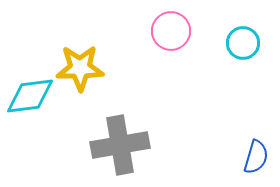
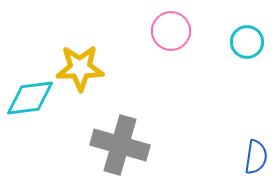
cyan circle: moved 4 px right, 1 px up
cyan diamond: moved 2 px down
gray cross: rotated 26 degrees clockwise
blue semicircle: rotated 8 degrees counterclockwise
